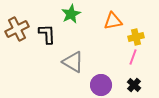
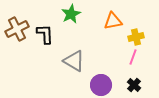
black L-shape: moved 2 px left
gray triangle: moved 1 px right, 1 px up
